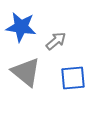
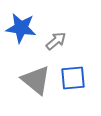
blue star: moved 1 px down
gray triangle: moved 10 px right, 8 px down
